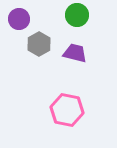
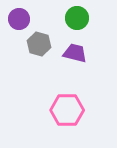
green circle: moved 3 px down
gray hexagon: rotated 15 degrees counterclockwise
pink hexagon: rotated 12 degrees counterclockwise
